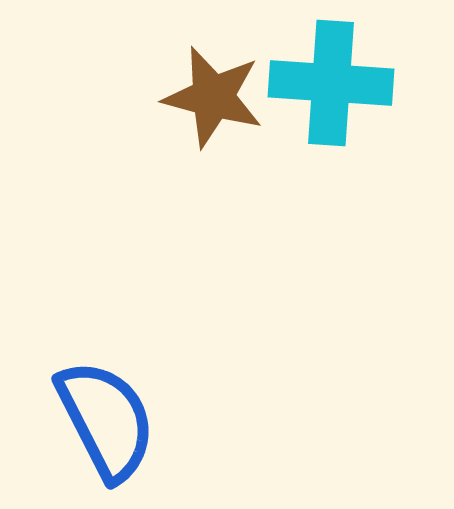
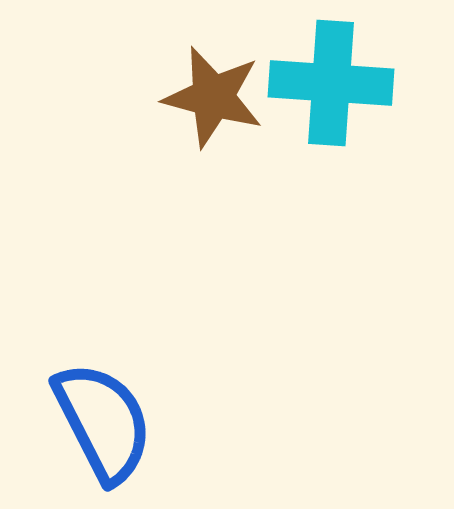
blue semicircle: moved 3 px left, 2 px down
